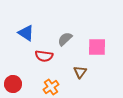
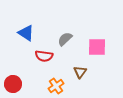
orange cross: moved 5 px right, 1 px up
